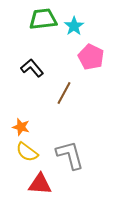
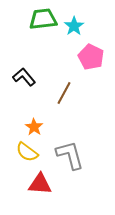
black L-shape: moved 8 px left, 9 px down
orange star: moved 13 px right; rotated 18 degrees clockwise
